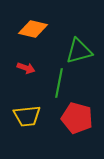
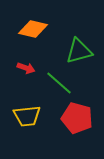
green line: rotated 60 degrees counterclockwise
